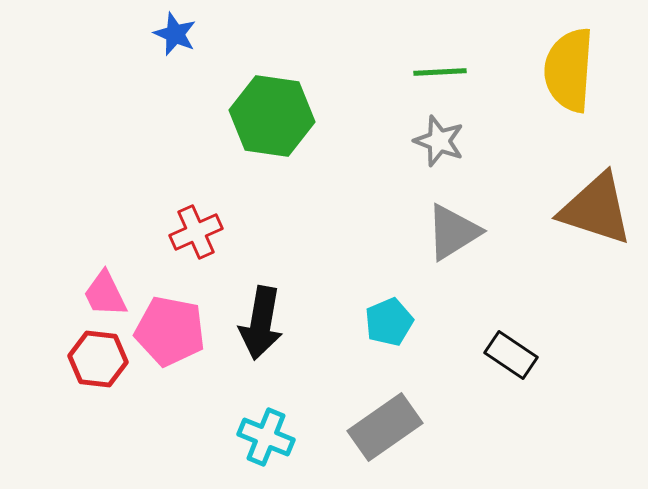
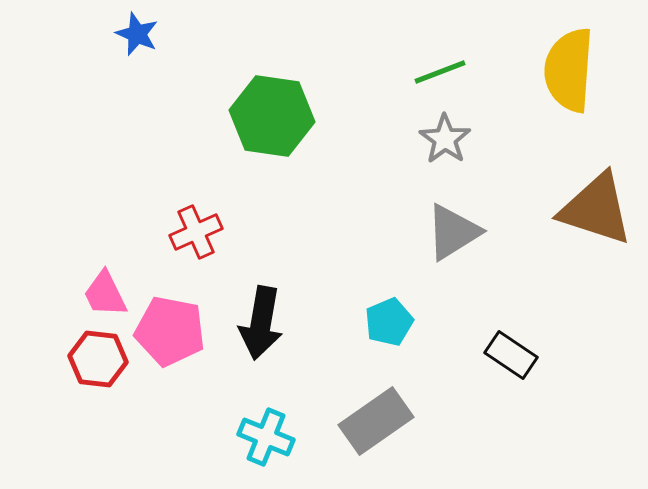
blue star: moved 38 px left
green line: rotated 18 degrees counterclockwise
gray star: moved 6 px right, 2 px up; rotated 15 degrees clockwise
gray rectangle: moved 9 px left, 6 px up
